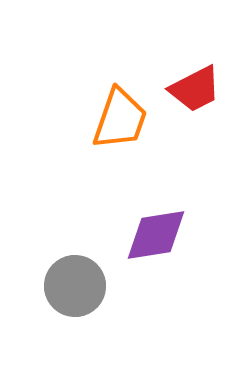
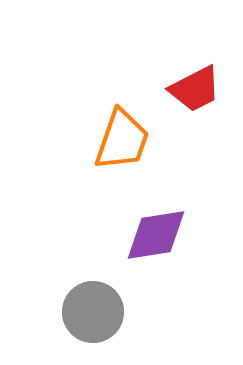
orange trapezoid: moved 2 px right, 21 px down
gray circle: moved 18 px right, 26 px down
